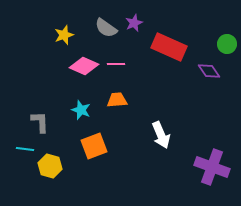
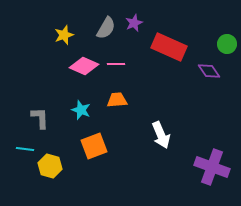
gray semicircle: rotated 95 degrees counterclockwise
gray L-shape: moved 4 px up
